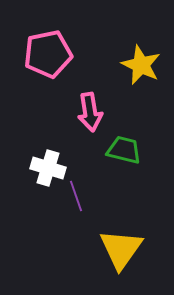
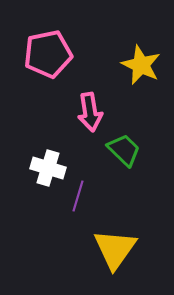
green trapezoid: rotated 30 degrees clockwise
purple line: moved 2 px right; rotated 36 degrees clockwise
yellow triangle: moved 6 px left
